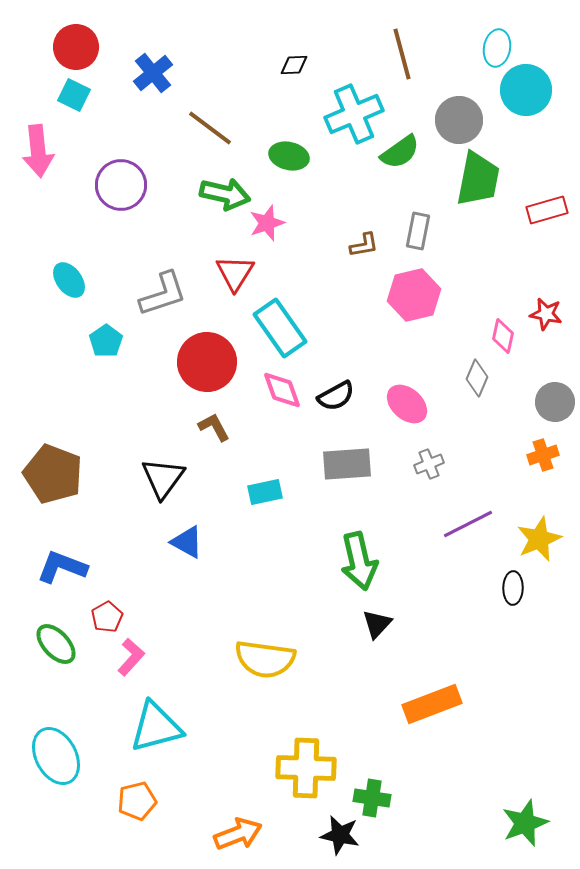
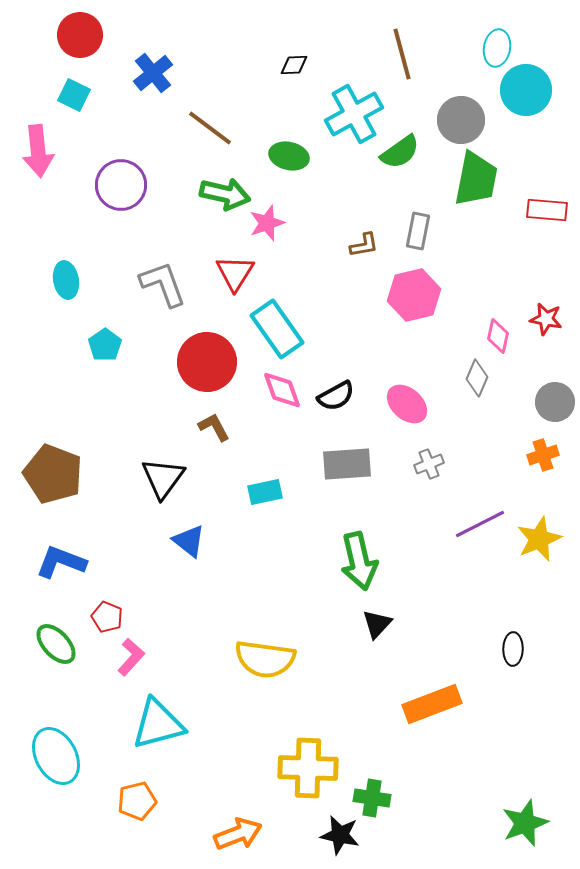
red circle at (76, 47): moved 4 px right, 12 px up
cyan cross at (354, 114): rotated 6 degrees counterclockwise
gray circle at (459, 120): moved 2 px right
green trapezoid at (478, 179): moved 2 px left
red rectangle at (547, 210): rotated 21 degrees clockwise
cyan ellipse at (69, 280): moved 3 px left; rotated 27 degrees clockwise
gray L-shape at (163, 294): moved 10 px up; rotated 92 degrees counterclockwise
red star at (546, 314): moved 5 px down
cyan rectangle at (280, 328): moved 3 px left, 1 px down
pink diamond at (503, 336): moved 5 px left
cyan pentagon at (106, 341): moved 1 px left, 4 px down
purple line at (468, 524): moved 12 px right
blue triangle at (187, 542): moved 2 px right, 1 px up; rotated 9 degrees clockwise
blue L-shape at (62, 567): moved 1 px left, 5 px up
black ellipse at (513, 588): moved 61 px down
red pentagon at (107, 617): rotated 20 degrees counterclockwise
cyan triangle at (156, 727): moved 2 px right, 3 px up
yellow cross at (306, 768): moved 2 px right
